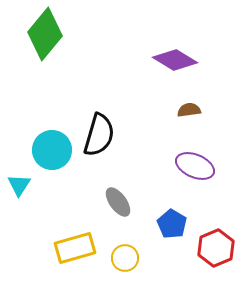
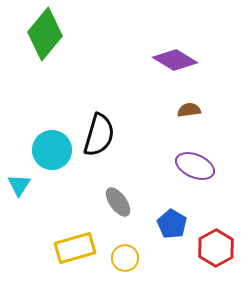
red hexagon: rotated 6 degrees counterclockwise
